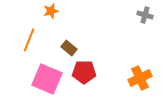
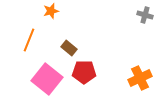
pink square: rotated 16 degrees clockwise
